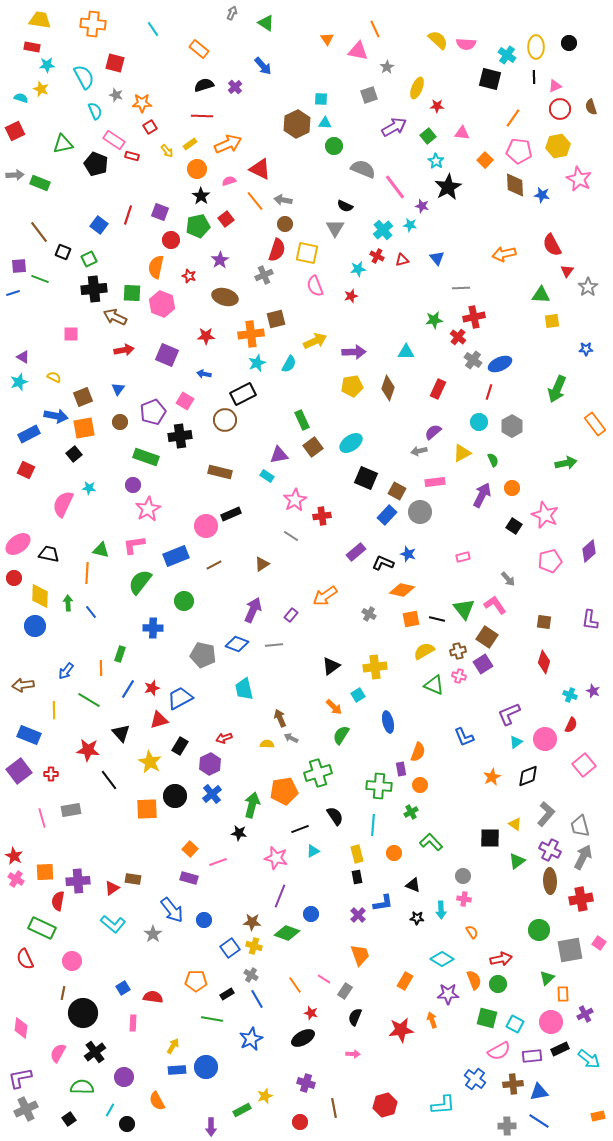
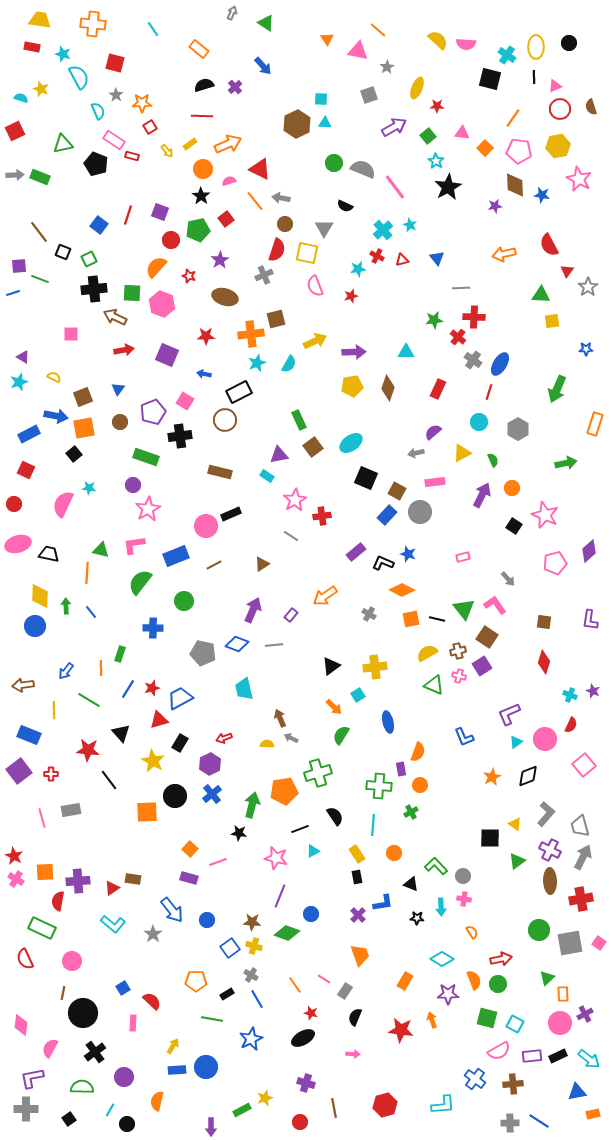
orange line at (375, 29): moved 3 px right, 1 px down; rotated 24 degrees counterclockwise
cyan star at (47, 65): moved 16 px right, 11 px up; rotated 21 degrees clockwise
cyan semicircle at (84, 77): moved 5 px left
gray star at (116, 95): rotated 16 degrees clockwise
cyan semicircle at (95, 111): moved 3 px right
green circle at (334, 146): moved 17 px down
orange square at (485, 160): moved 12 px up
orange circle at (197, 169): moved 6 px right
green rectangle at (40, 183): moved 6 px up
gray arrow at (283, 200): moved 2 px left, 2 px up
purple star at (422, 206): moved 73 px right; rotated 24 degrees counterclockwise
cyan star at (410, 225): rotated 16 degrees clockwise
green pentagon at (198, 226): moved 4 px down
gray triangle at (335, 228): moved 11 px left
red semicircle at (552, 245): moved 3 px left
orange semicircle at (156, 267): rotated 30 degrees clockwise
red cross at (474, 317): rotated 15 degrees clockwise
blue ellipse at (500, 364): rotated 35 degrees counterclockwise
black rectangle at (243, 394): moved 4 px left, 2 px up
green rectangle at (302, 420): moved 3 px left
orange rectangle at (595, 424): rotated 55 degrees clockwise
gray hexagon at (512, 426): moved 6 px right, 3 px down
gray arrow at (419, 451): moved 3 px left, 2 px down
pink ellipse at (18, 544): rotated 20 degrees clockwise
pink pentagon at (550, 561): moved 5 px right, 2 px down
red circle at (14, 578): moved 74 px up
orange diamond at (402, 590): rotated 15 degrees clockwise
green arrow at (68, 603): moved 2 px left, 3 px down
yellow semicircle at (424, 651): moved 3 px right, 2 px down
gray pentagon at (203, 655): moved 2 px up
purple square at (483, 664): moved 1 px left, 2 px down
black rectangle at (180, 746): moved 3 px up
yellow star at (150, 762): moved 3 px right, 1 px up
orange square at (147, 809): moved 3 px down
green L-shape at (431, 842): moved 5 px right, 24 px down
yellow rectangle at (357, 854): rotated 18 degrees counterclockwise
black triangle at (413, 885): moved 2 px left, 1 px up
cyan arrow at (441, 910): moved 3 px up
blue circle at (204, 920): moved 3 px right
gray square at (570, 950): moved 7 px up
red semicircle at (153, 997): moved 1 px left, 4 px down; rotated 36 degrees clockwise
pink circle at (551, 1022): moved 9 px right, 1 px down
pink diamond at (21, 1028): moved 3 px up
red star at (401, 1030): rotated 15 degrees clockwise
black rectangle at (560, 1049): moved 2 px left, 7 px down
pink semicircle at (58, 1053): moved 8 px left, 5 px up
purple L-shape at (20, 1078): moved 12 px right
blue triangle at (539, 1092): moved 38 px right
yellow star at (265, 1096): moved 2 px down
orange semicircle at (157, 1101): rotated 42 degrees clockwise
gray cross at (26, 1109): rotated 25 degrees clockwise
orange rectangle at (598, 1116): moved 5 px left, 2 px up
gray cross at (507, 1126): moved 3 px right, 3 px up
